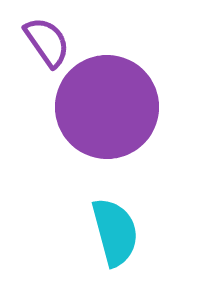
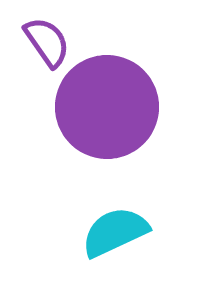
cyan semicircle: rotated 100 degrees counterclockwise
